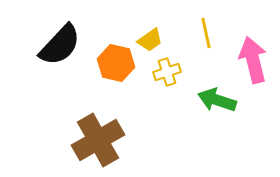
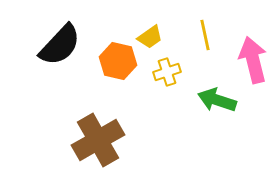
yellow line: moved 1 px left, 2 px down
yellow trapezoid: moved 3 px up
orange hexagon: moved 2 px right, 2 px up
